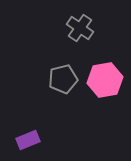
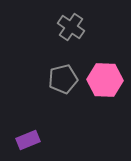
gray cross: moved 9 px left, 1 px up
pink hexagon: rotated 12 degrees clockwise
